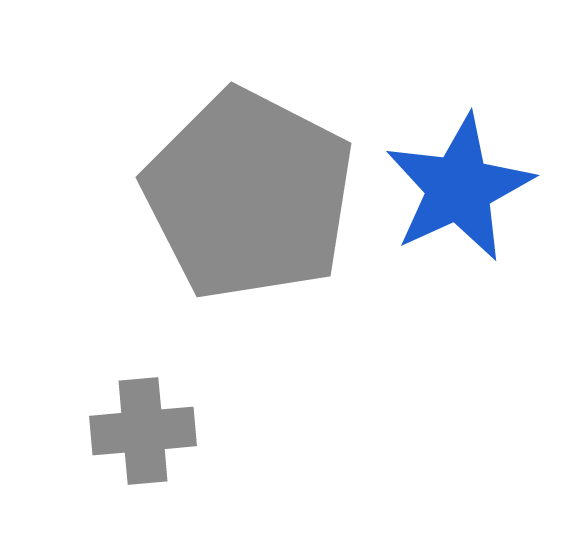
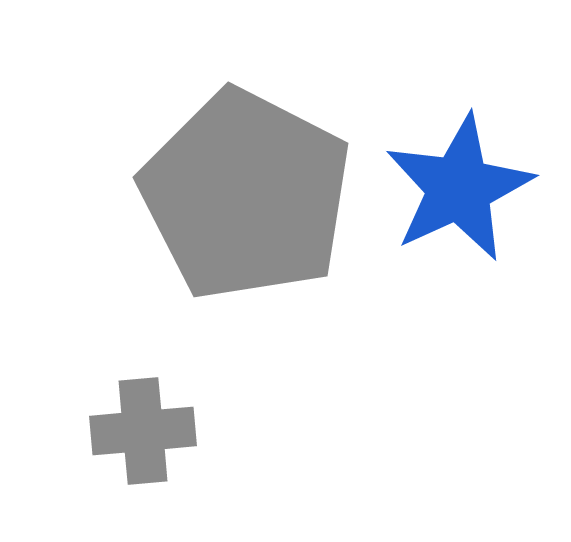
gray pentagon: moved 3 px left
